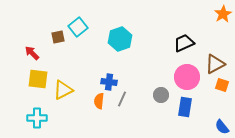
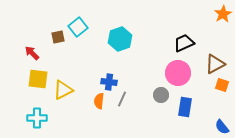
pink circle: moved 9 px left, 4 px up
